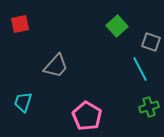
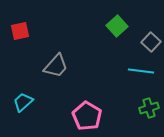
red square: moved 7 px down
gray square: rotated 24 degrees clockwise
cyan line: moved 1 px right, 2 px down; rotated 55 degrees counterclockwise
cyan trapezoid: rotated 30 degrees clockwise
green cross: moved 1 px down
